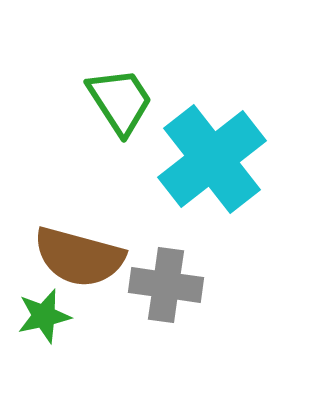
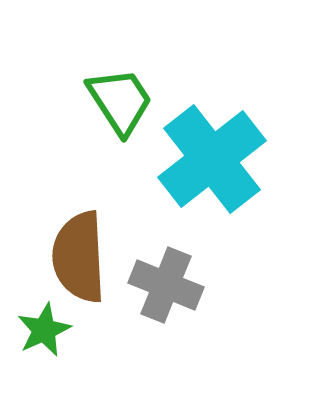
brown semicircle: rotated 72 degrees clockwise
gray cross: rotated 14 degrees clockwise
green star: moved 14 px down; rotated 12 degrees counterclockwise
